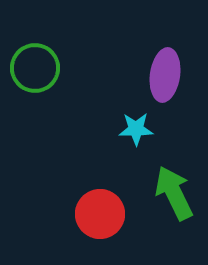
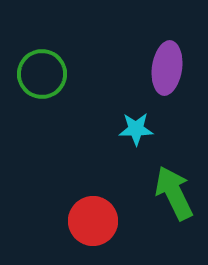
green circle: moved 7 px right, 6 px down
purple ellipse: moved 2 px right, 7 px up
red circle: moved 7 px left, 7 px down
